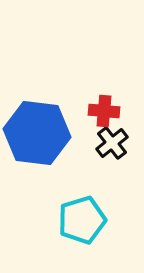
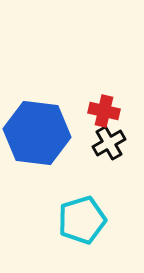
red cross: rotated 8 degrees clockwise
black cross: moved 3 px left; rotated 8 degrees clockwise
